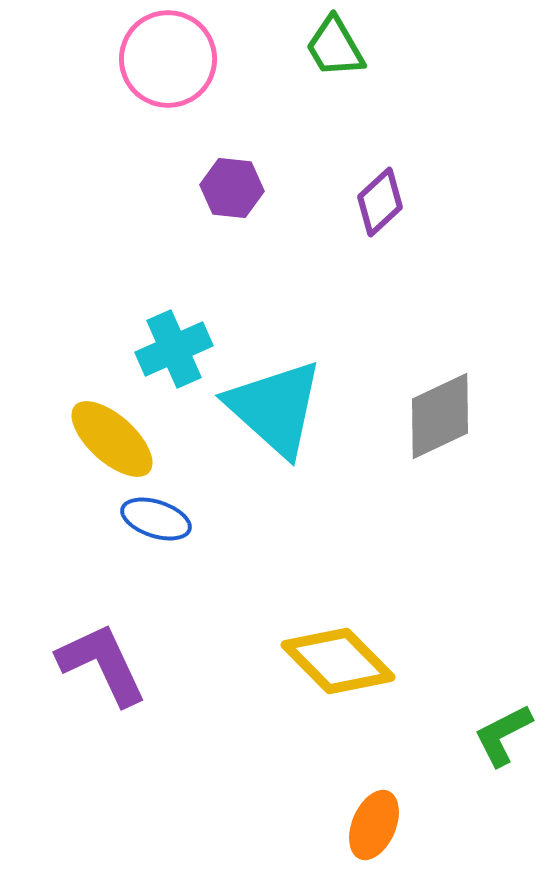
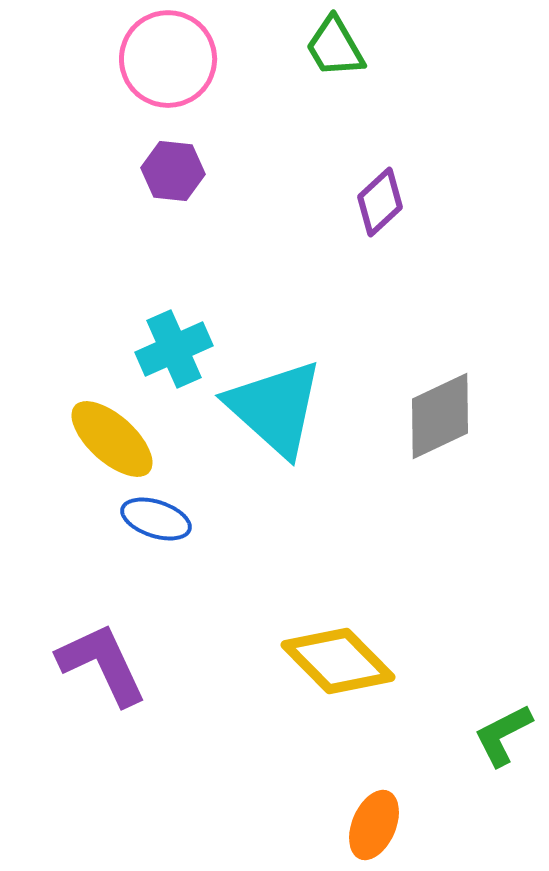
purple hexagon: moved 59 px left, 17 px up
